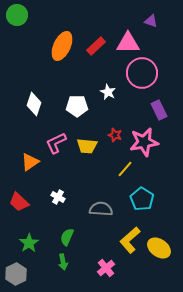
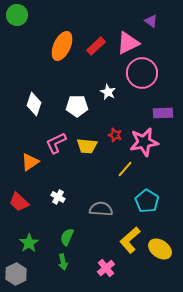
purple triangle: rotated 16 degrees clockwise
pink triangle: rotated 25 degrees counterclockwise
purple rectangle: moved 4 px right, 3 px down; rotated 66 degrees counterclockwise
cyan pentagon: moved 5 px right, 2 px down
yellow ellipse: moved 1 px right, 1 px down
